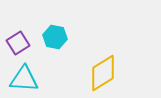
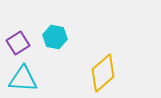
yellow diamond: rotated 9 degrees counterclockwise
cyan triangle: moved 1 px left
